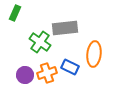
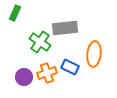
purple circle: moved 1 px left, 2 px down
